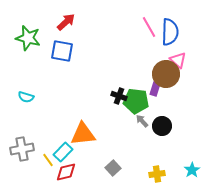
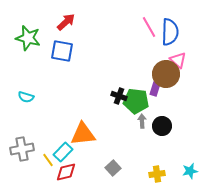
gray arrow: rotated 40 degrees clockwise
cyan star: moved 2 px left, 1 px down; rotated 21 degrees clockwise
